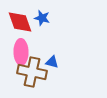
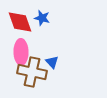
blue triangle: rotated 32 degrees clockwise
